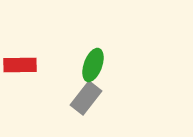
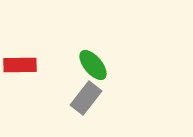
green ellipse: rotated 60 degrees counterclockwise
